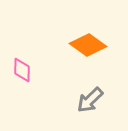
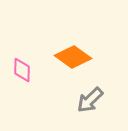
orange diamond: moved 15 px left, 12 px down
